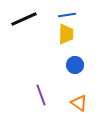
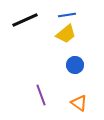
black line: moved 1 px right, 1 px down
yellow trapezoid: rotated 50 degrees clockwise
